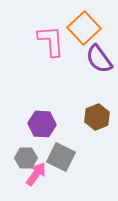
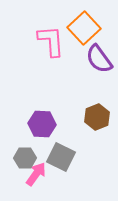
gray hexagon: moved 1 px left
